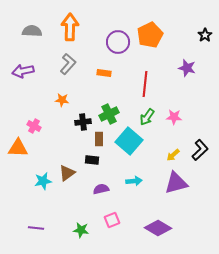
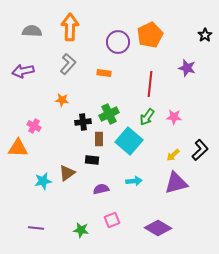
red line: moved 5 px right
